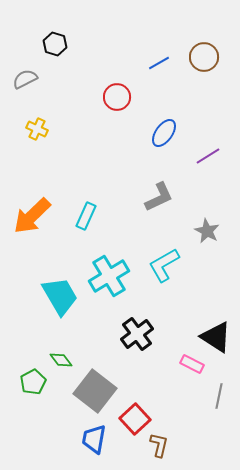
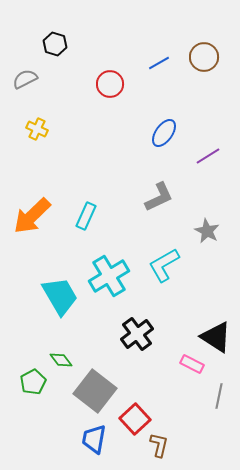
red circle: moved 7 px left, 13 px up
